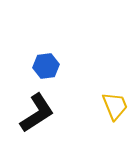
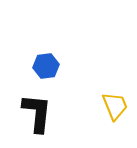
black L-shape: rotated 51 degrees counterclockwise
